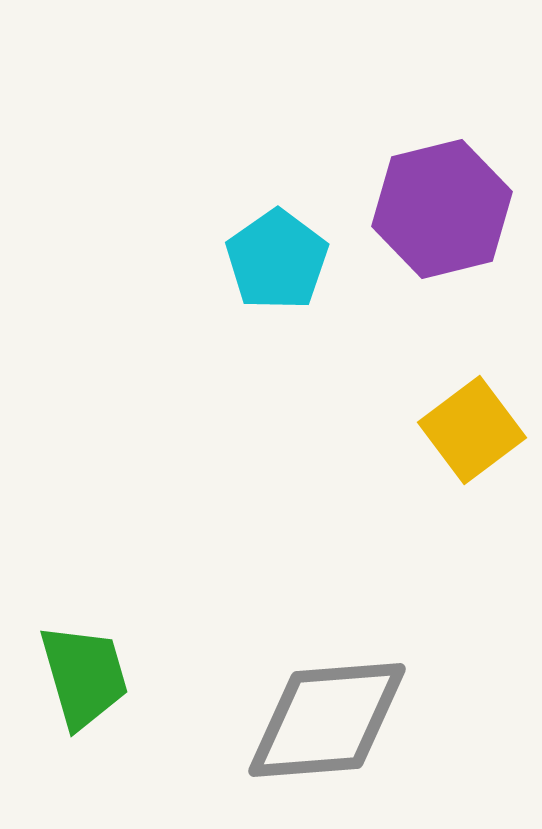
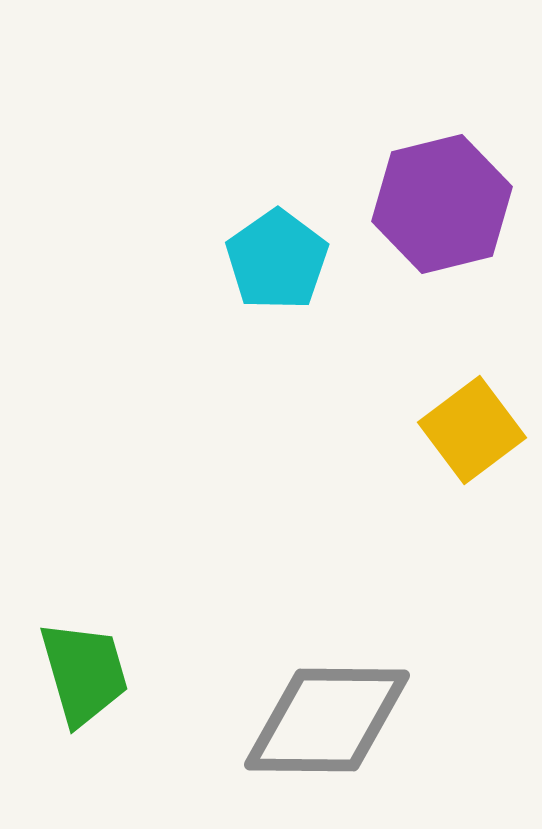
purple hexagon: moved 5 px up
green trapezoid: moved 3 px up
gray diamond: rotated 5 degrees clockwise
